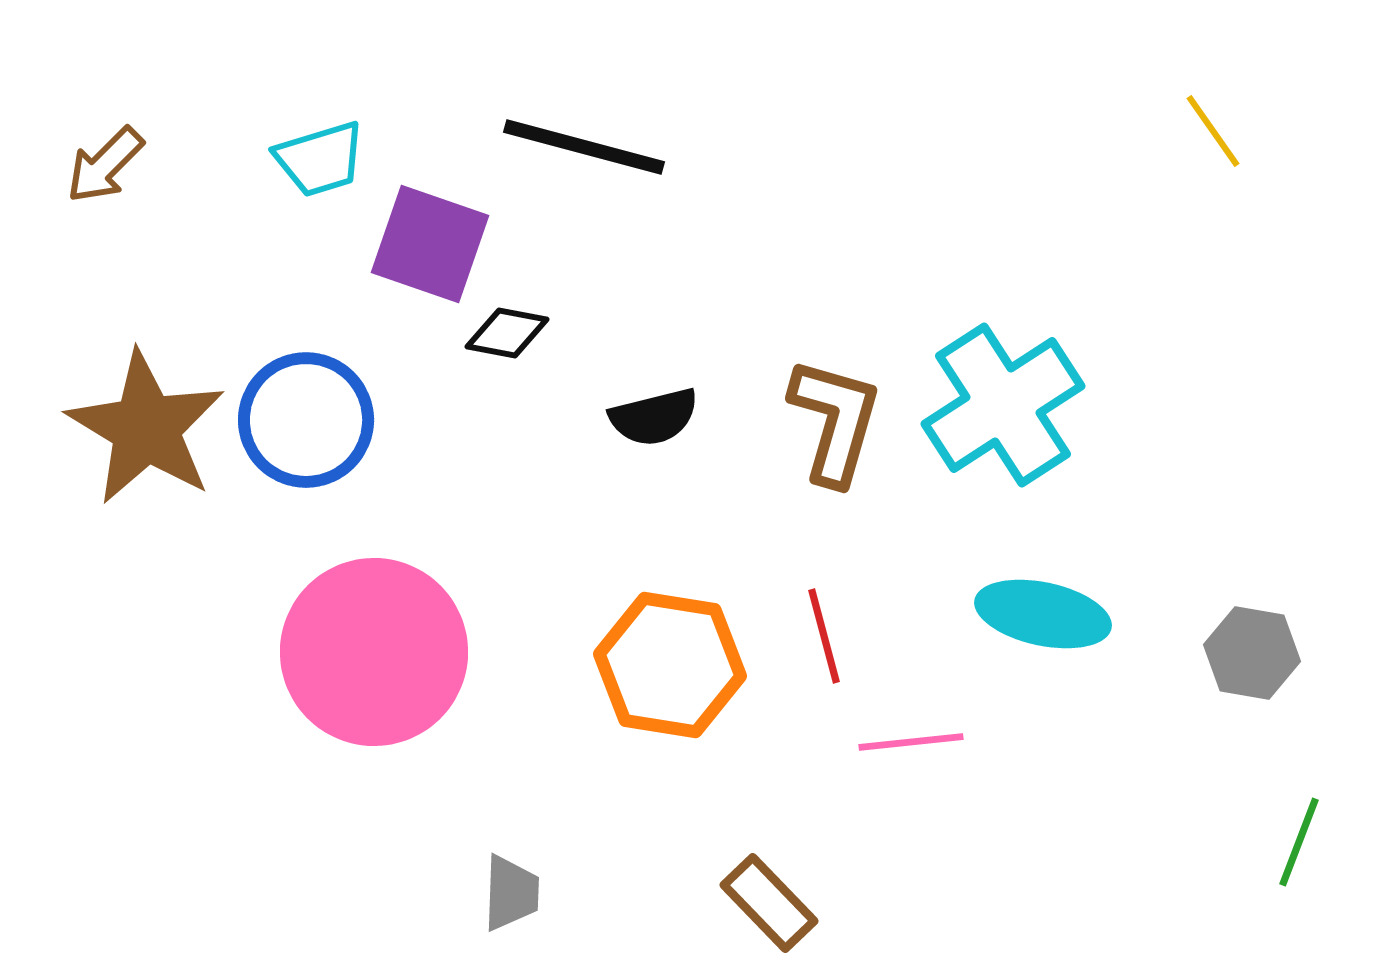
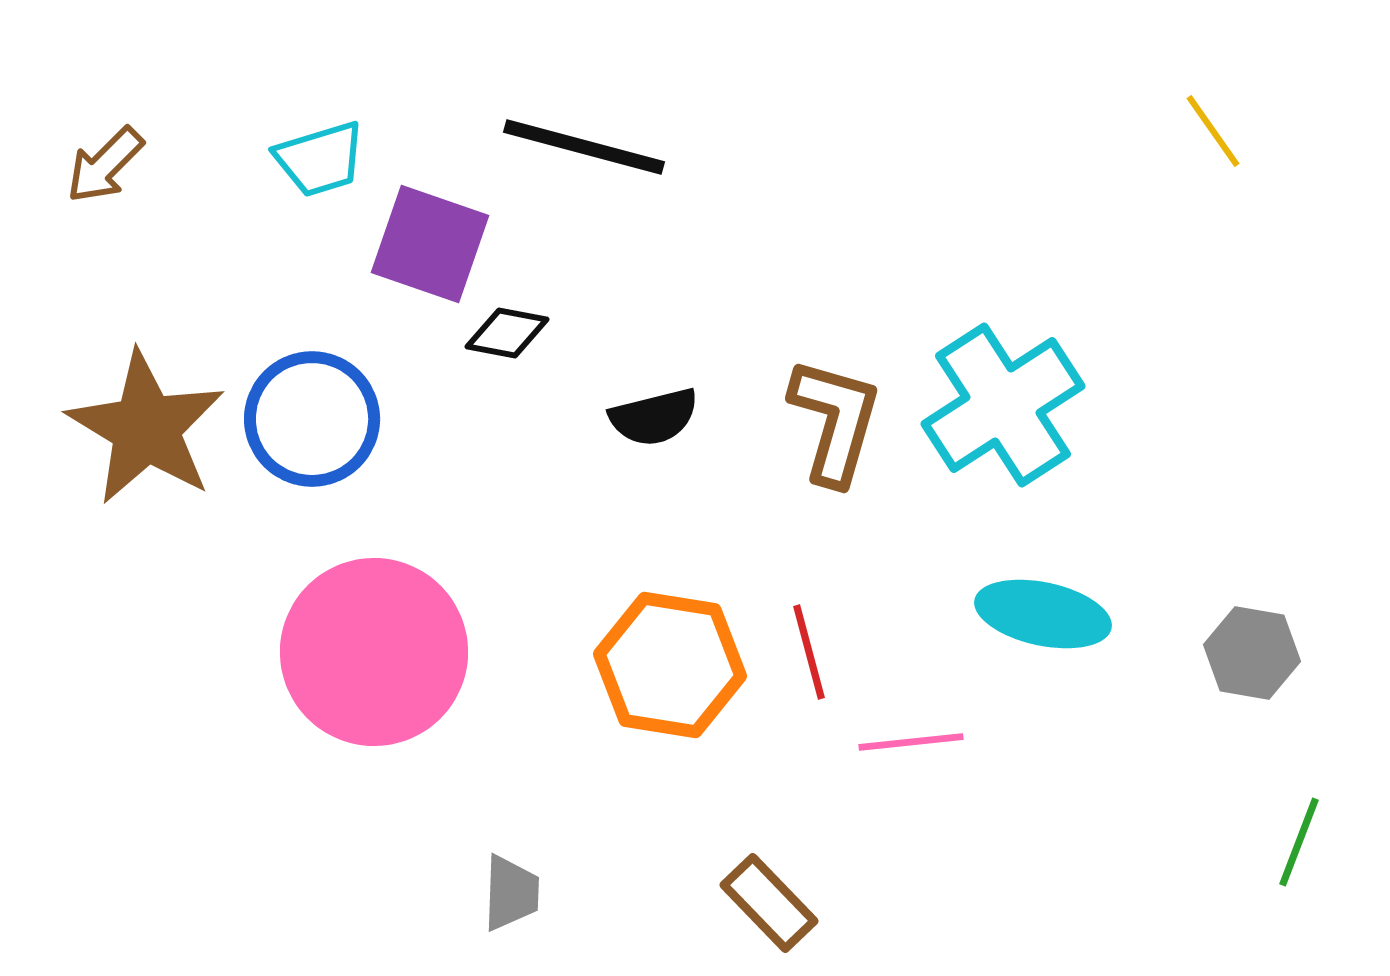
blue circle: moved 6 px right, 1 px up
red line: moved 15 px left, 16 px down
